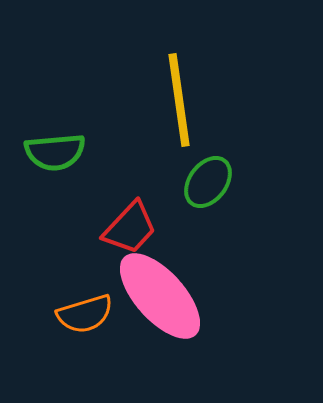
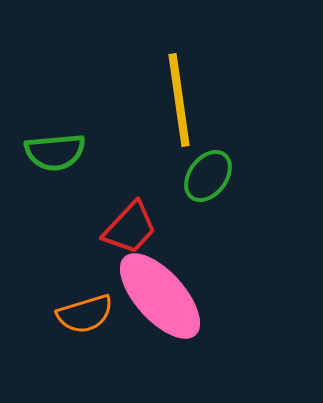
green ellipse: moved 6 px up
